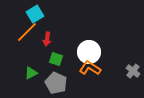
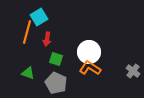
cyan square: moved 4 px right, 3 px down
orange line: rotated 30 degrees counterclockwise
green triangle: moved 3 px left; rotated 48 degrees clockwise
